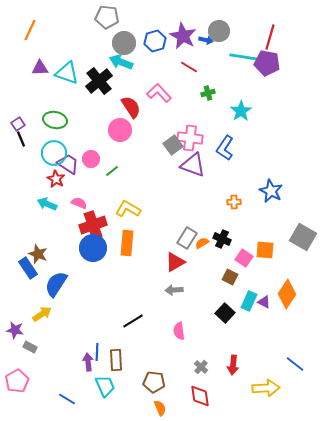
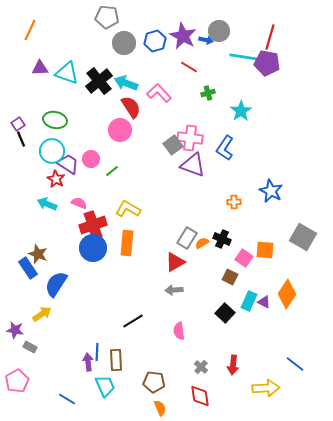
cyan arrow at (121, 62): moved 5 px right, 21 px down
cyan circle at (54, 153): moved 2 px left, 2 px up
